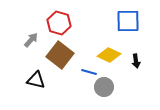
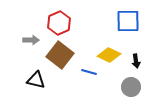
red hexagon: rotated 20 degrees clockwise
gray arrow: rotated 49 degrees clockwise
gray circle: moved 27 px right
